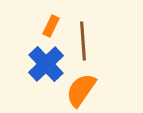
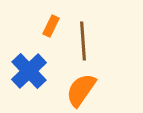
blue cross: moved 17 px left, 7 px down
